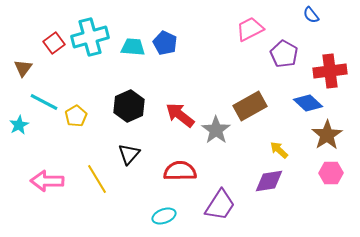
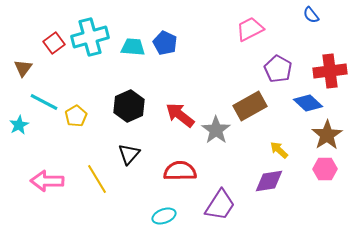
purple pentagon: moved 6 px left, 15 px down
pink hexagon: moved 6 px left, 4 px up
